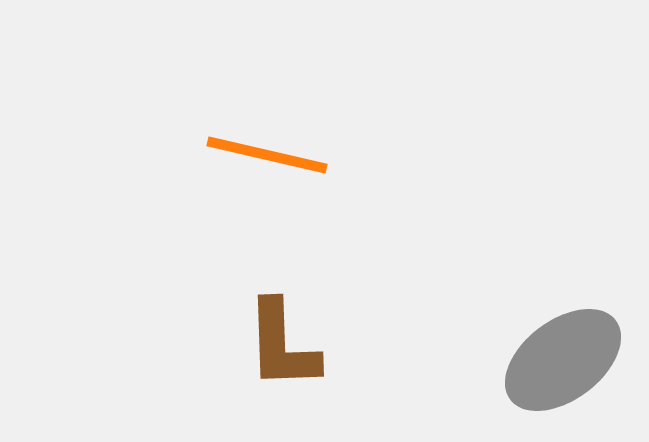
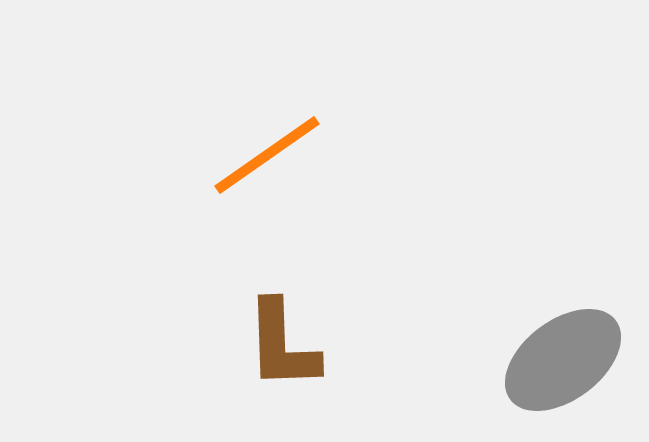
orange line: rotated 48 degrees counterclockwise
